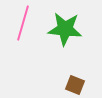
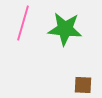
brown square: moved 8 px right; rotated 18 degrees counterclockwise
